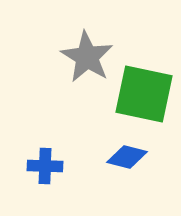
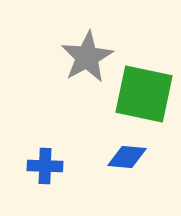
gray star: rotated 12 degrees clockwise
blue diamond: rotated 9 degrees counterclockwise
